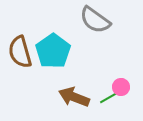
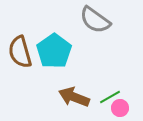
cyan pentagon: moved 1 px right
pink circle: moved 1 px left, 21 px down
